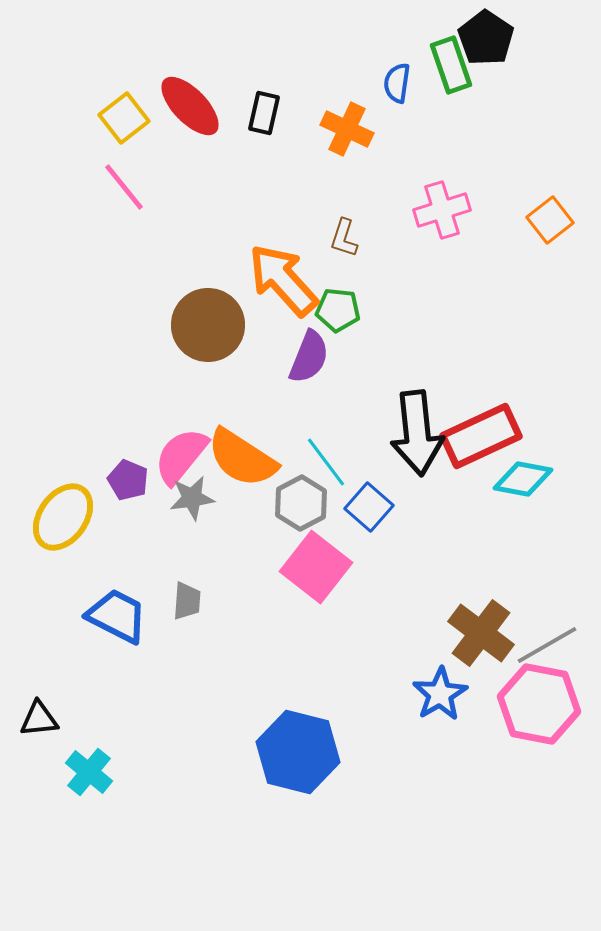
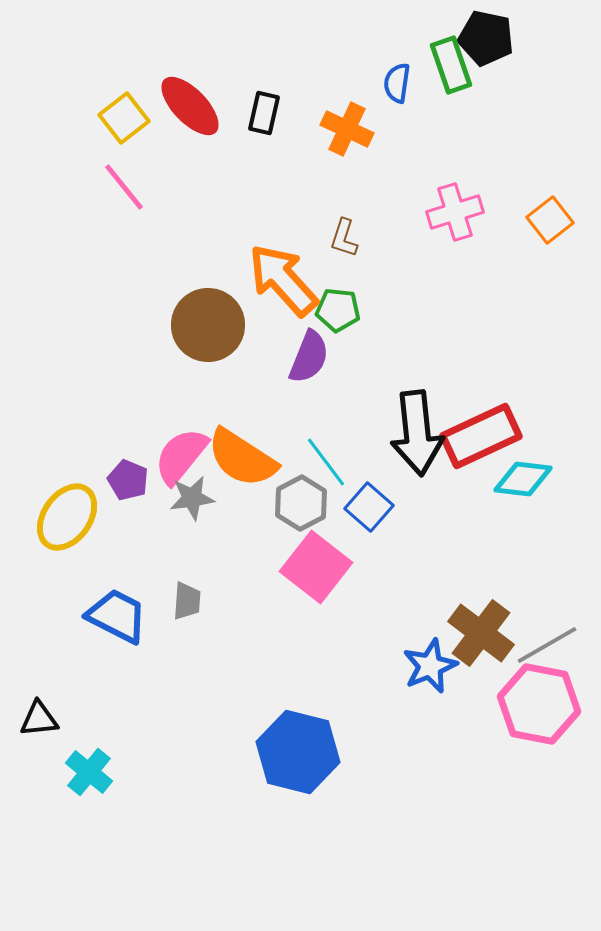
black pentagon: rotated 22 degrees counterclockwise
pink cross: moved 13 px right, 2 px down
cyan diamond: rotated 4 degrees counterclockwise
yellow ellipse: moved 4 px right
blue star: moved 10 px left, 28 px up; rotated 8 degrees clockwise
